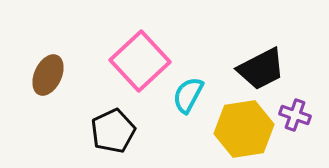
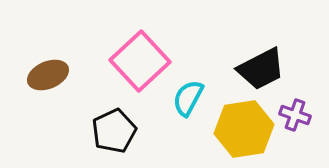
brown ellipse: rotated 42 degrees clockwise
cyan semicircle: moved 3 px down
black pentagon: moved 1 px right
